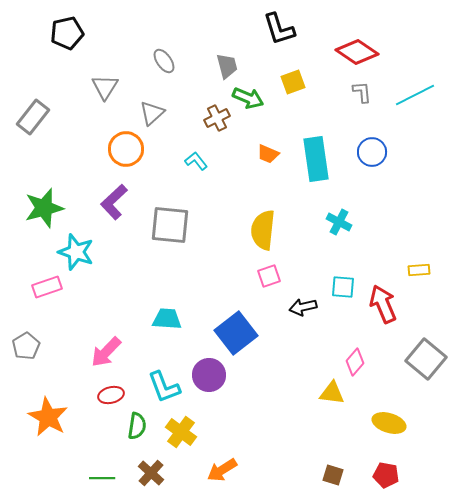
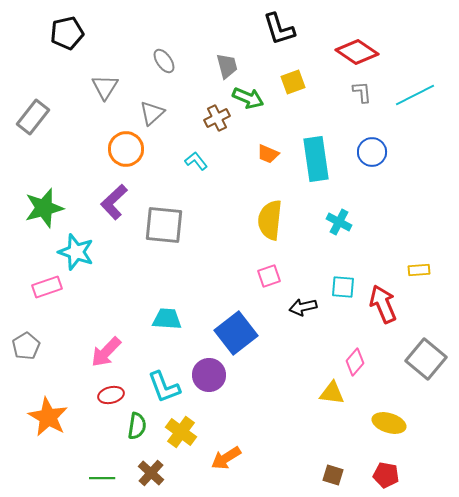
gray square at (170, 225): moved 6 px left
yellow semicircle at (263, 230): moved 7 px right, 10 px up
orange arrow at (222, 470): moved 4 px right, 12 px up
